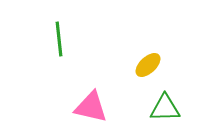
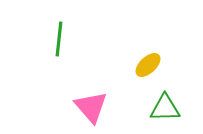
green line: rotated 12 degrees clockwise
pink triangle: rotated 36 degrees clockwise
